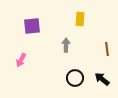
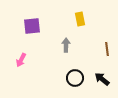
yellow rectangle: rotated 16 degrees counterclockwise
